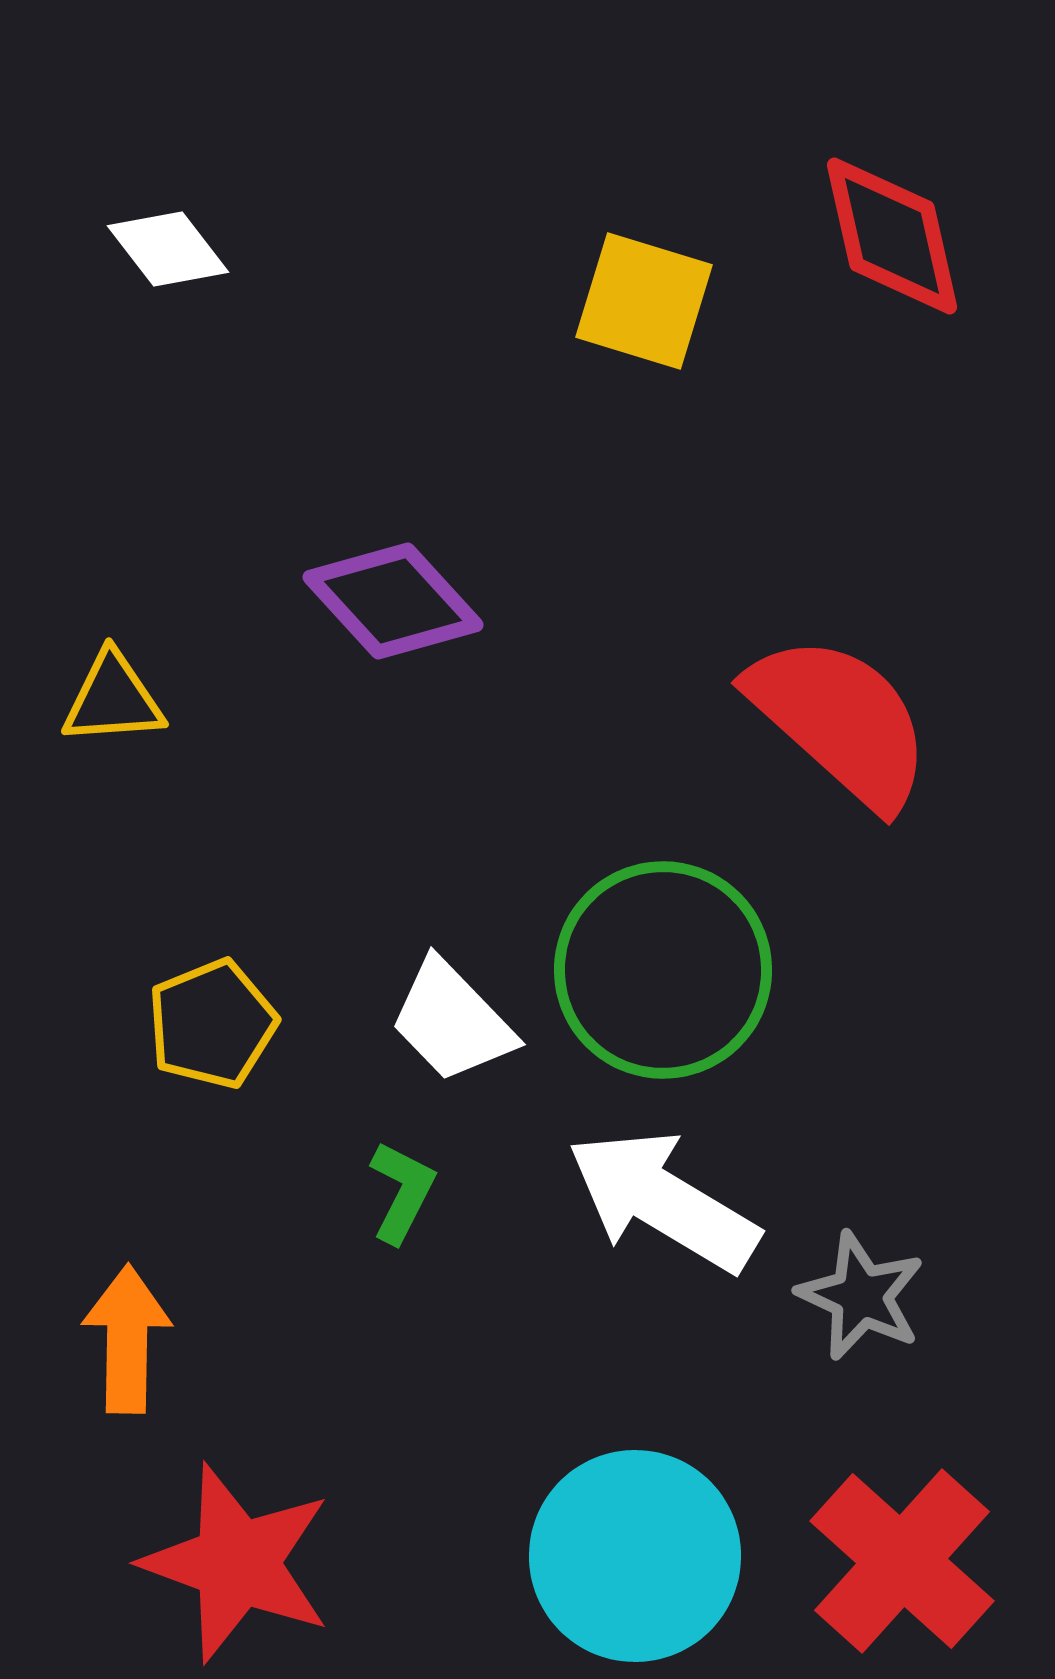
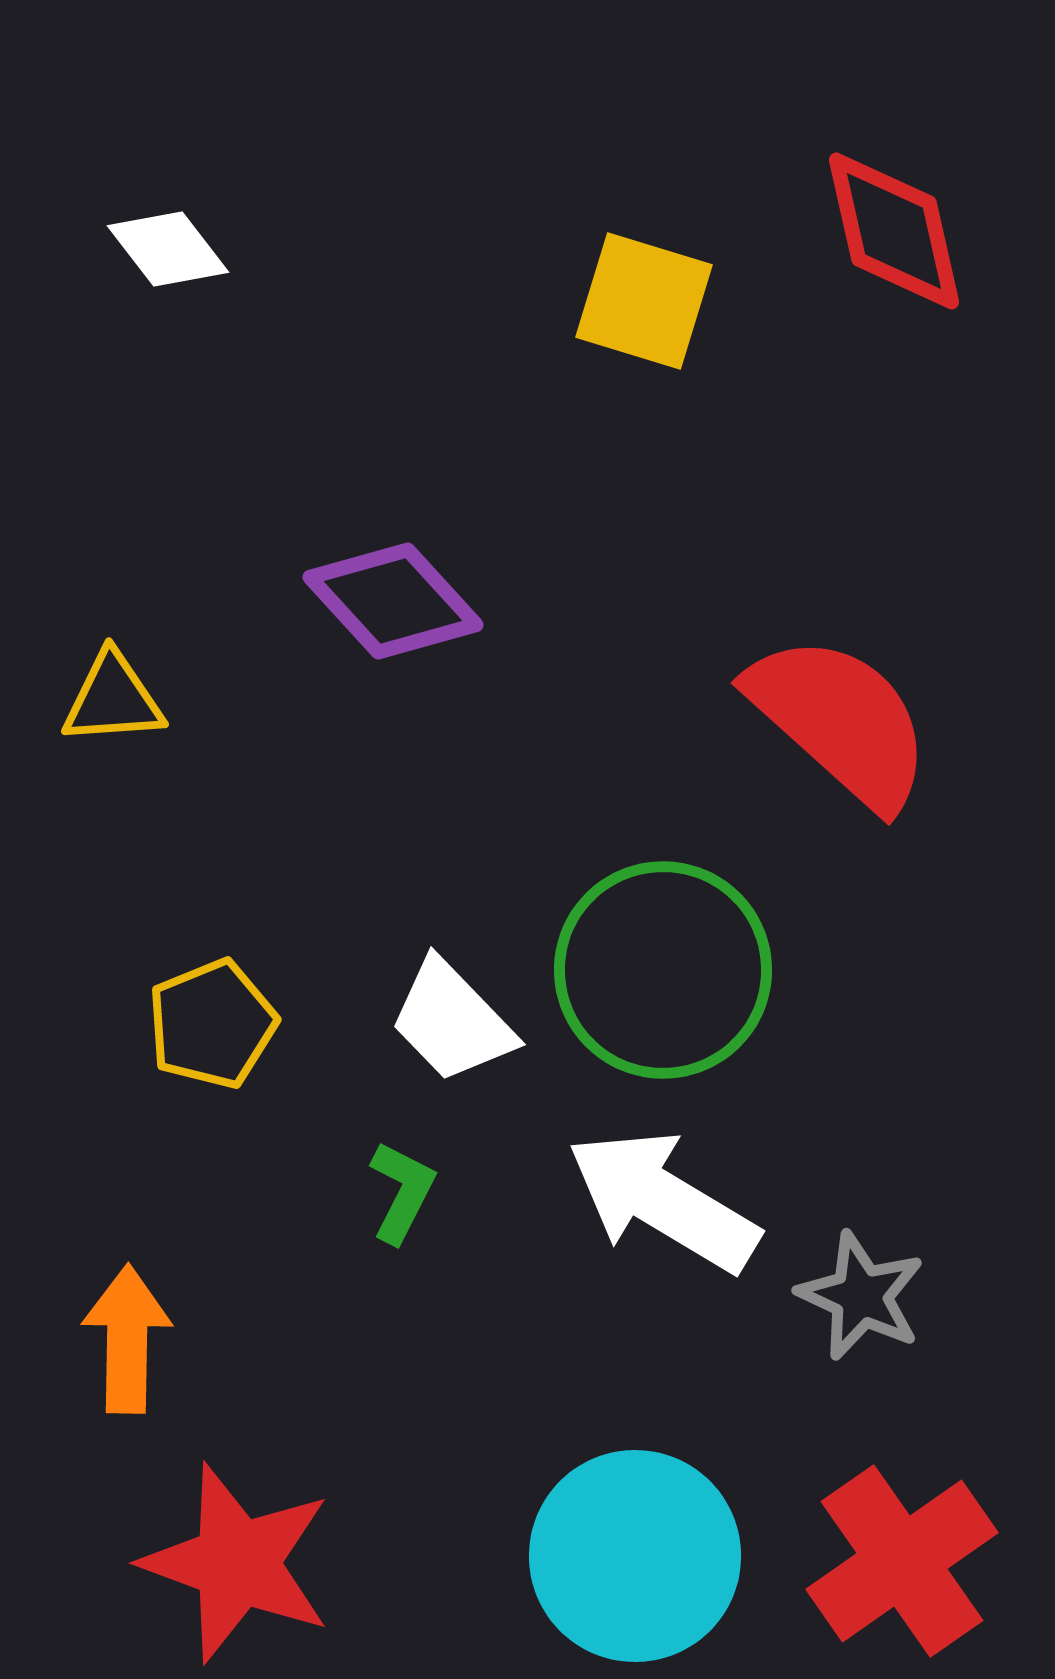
red diamond: moved 2 px right, 5 px up
red cross: rotated 13 degrees clockwise
